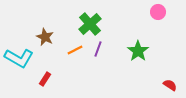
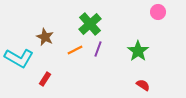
red semicircle: moved 27 px left
